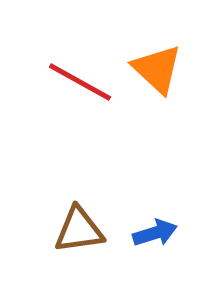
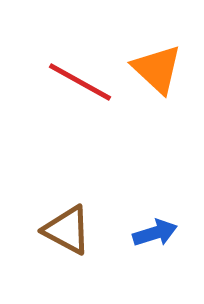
brown triangle: moved 12 px left; rotated 36 degrees clockwise
